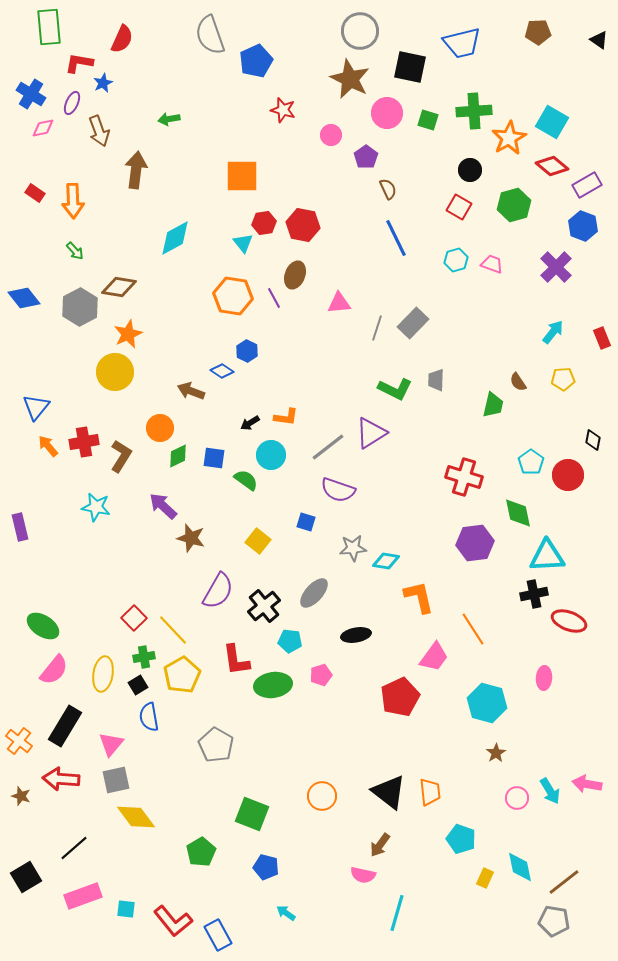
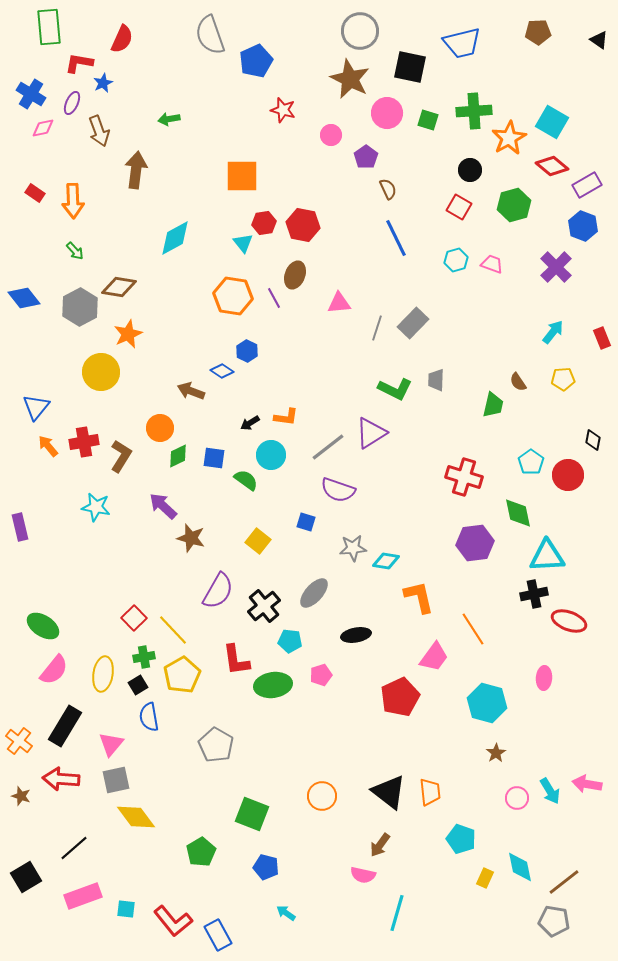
yellow circle at (115, 372): moved 14 px left
